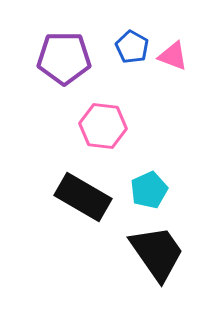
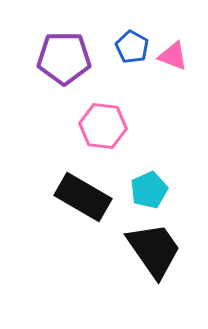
black trapezoid: moved 3 px left, 3 px up
